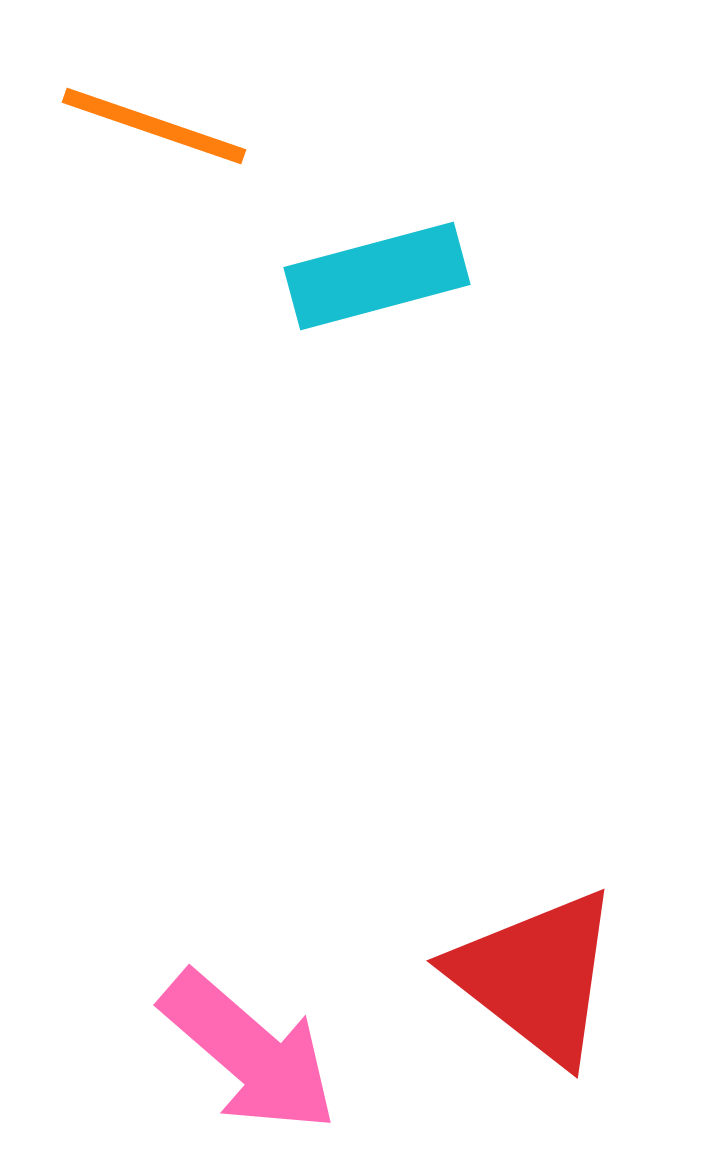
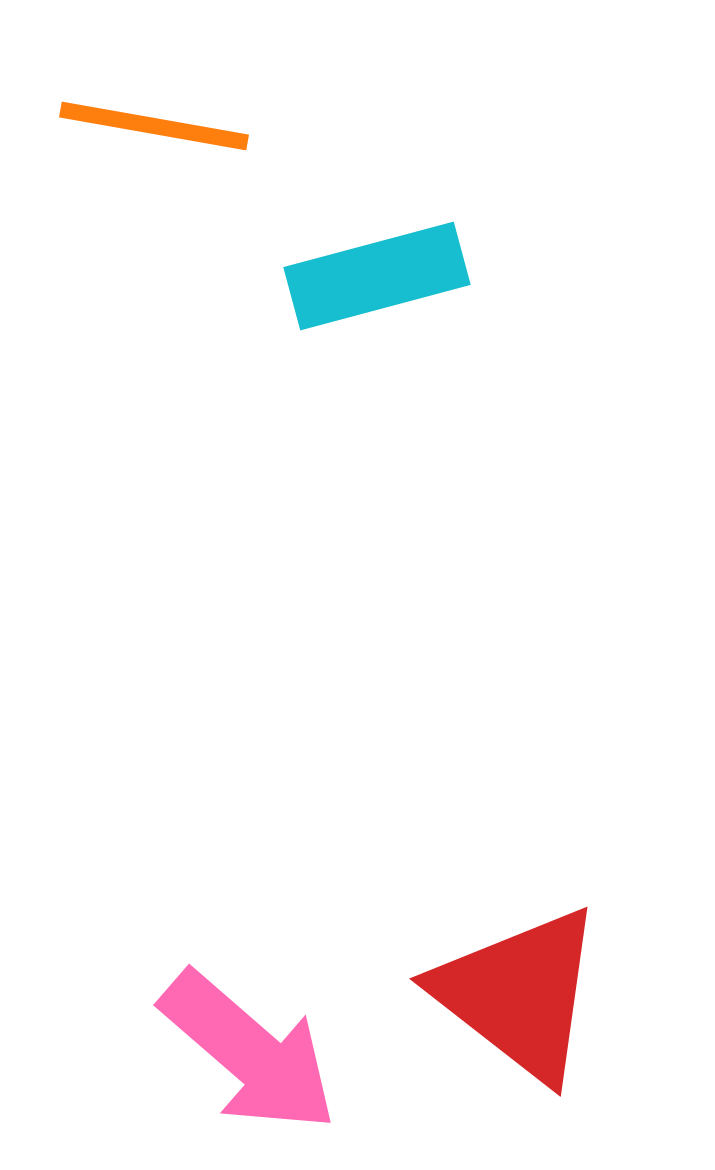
orange line: rotated 9 degrees counterclockwise
red triangle: moved 17 px left, 18 px down
